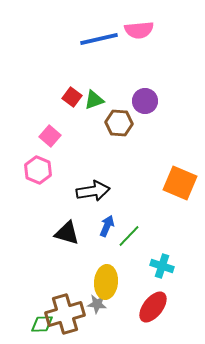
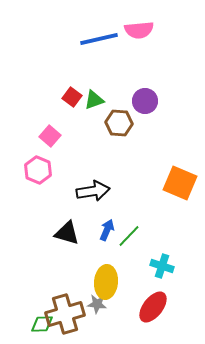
blue arrow: moved 4 px down
